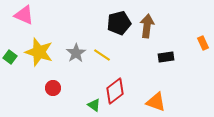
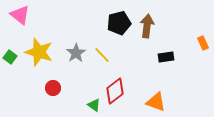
pink triangle: moved 4 px left; rotated 15 degrees clockwise
yellow line: rotated 12 degrees clockwise
